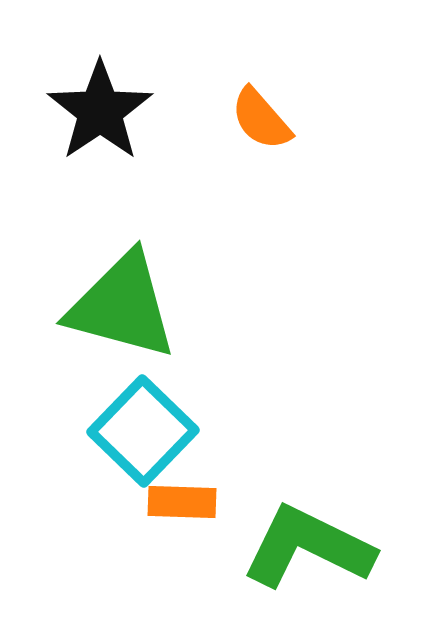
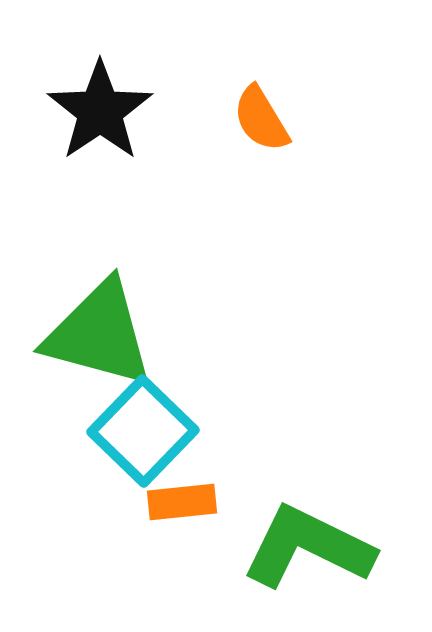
orange semicircle: rotated 10 degrees clockwise
green triangle: moved 23 px left, 28 px down
orange rectangle: rotated 8 degrees counterclockwise
